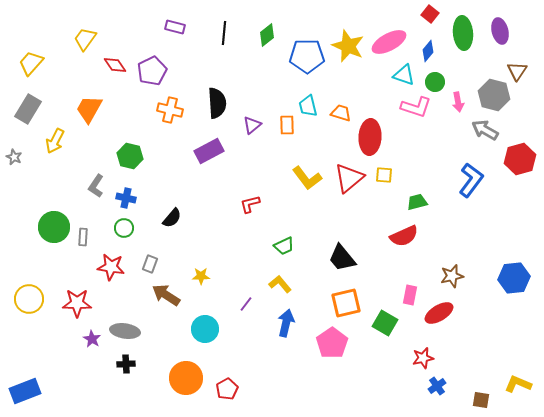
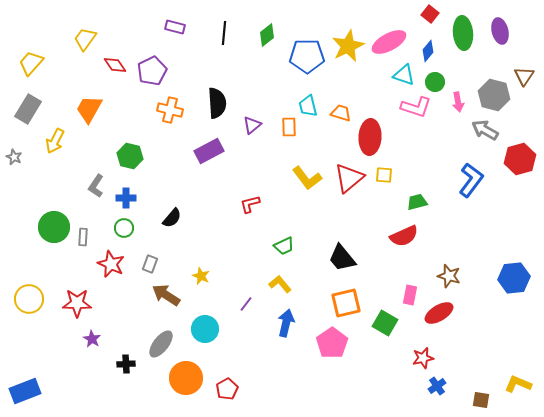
yellow star at (348, 46): rotated 24 degrees clockwise
brown triangle at (517, 71): moved 7 px right, 5 px down
orange rectangle at (287, 125): moved 2 px right, 2 px down
blue cross at (126, 198): rotated 12 degrees counterclockwise
red star at (111, 267): moved 3 px up; rotated 16 degrees clockwise
yellow star at (201, 276): rotated 24 degrees clockwise
brown star at (452, 276): moved 3 px left; rotated 30 degrees clockwise
gray ellipse at (125, 331): moved 36 px right, 13 px down; rotated 60 degrees counterclockwise
